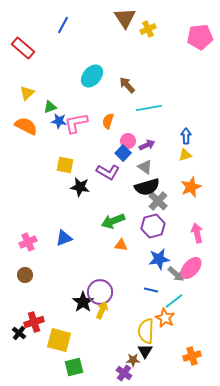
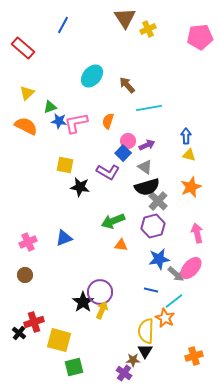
yellow triangle at (185, 155): moved 4 px right; rotated 32 degrees clockwise
orange cross at (192, 356): moved 2 px right
